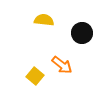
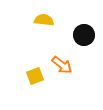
black circle: moved 2 px right, 2 px down
yellow square: rotated 30 degrees clockwise
